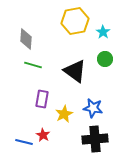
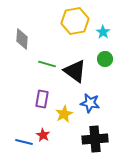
gray diamond: moved 4 px left
green line: moved 14 px right, 1 px up
blue star: moved 3 px left, 5 px up
